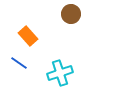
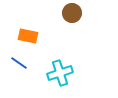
brown circle: moved 1 px right, 1 px up
orange rectangle: rotated 36 degrees counterclockwise
